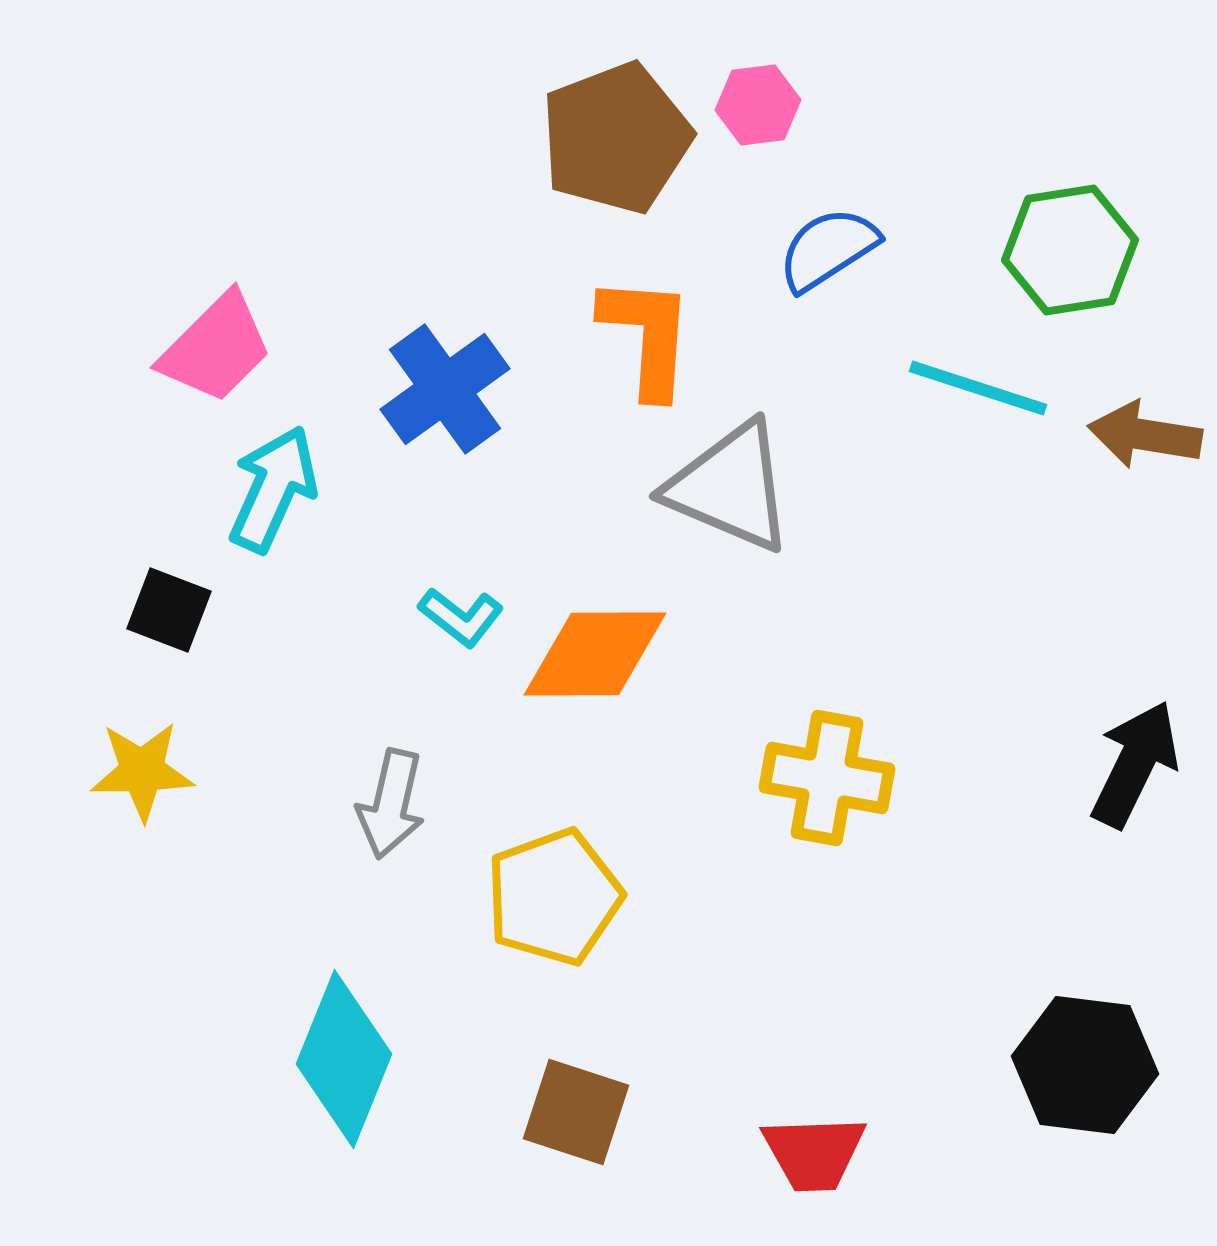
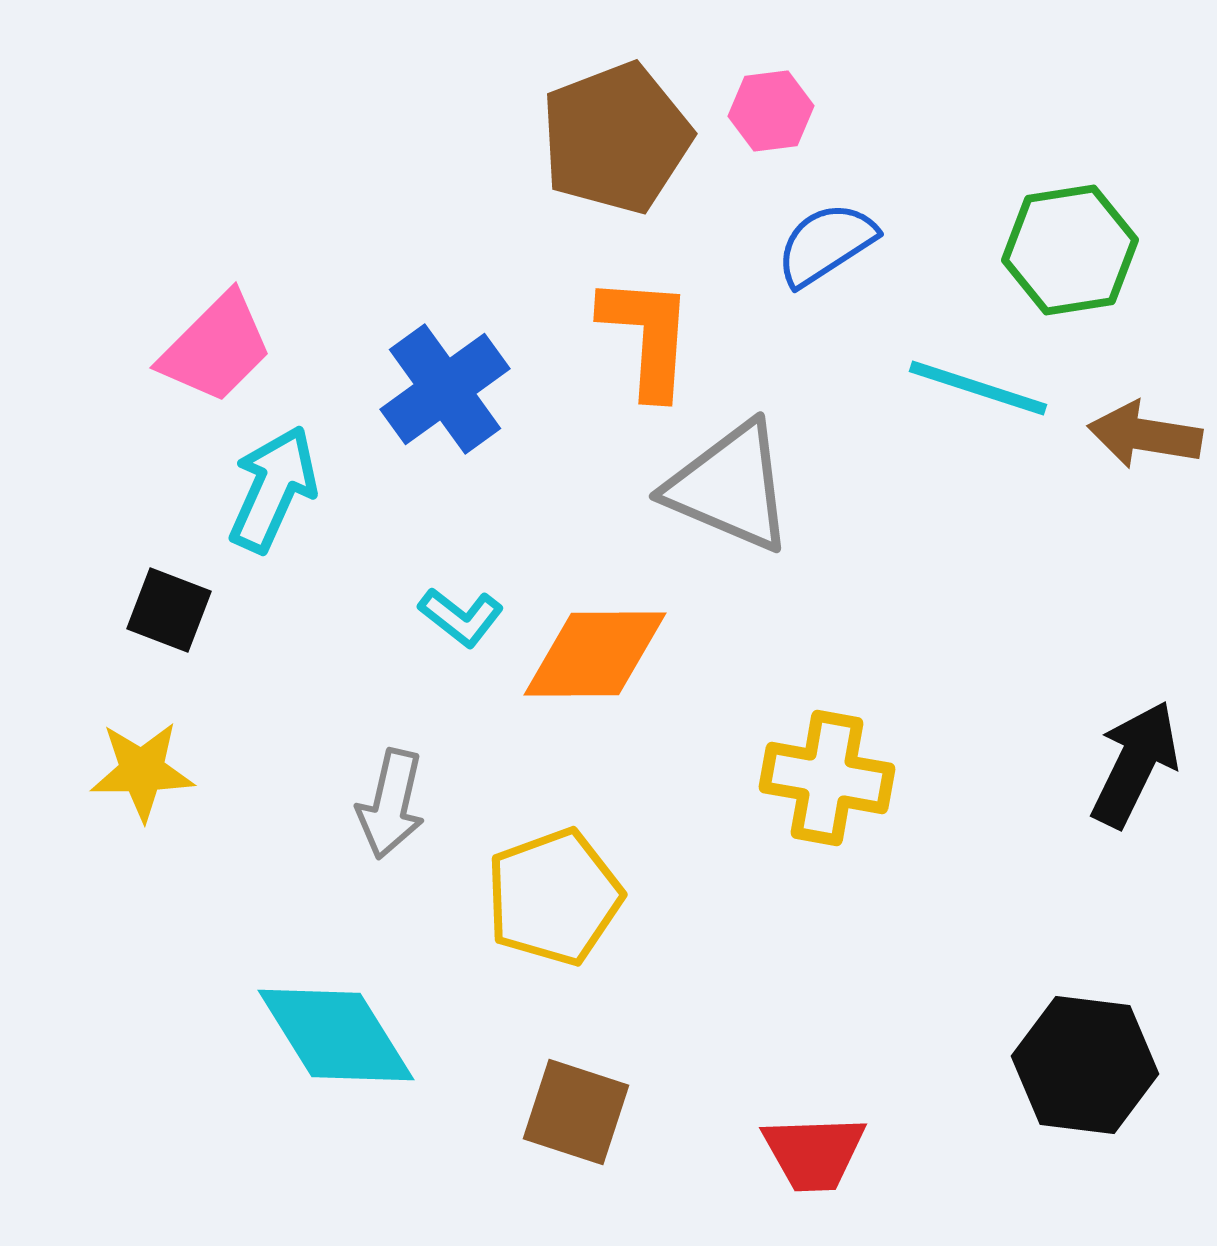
pink hexagon: moved 13 px right, 6 px down
blue semicircle: moved 2 px left, 5 px up
cyan diamond: moved 8 px left, 24 px up; rotated 54 degrees counterclockwise
